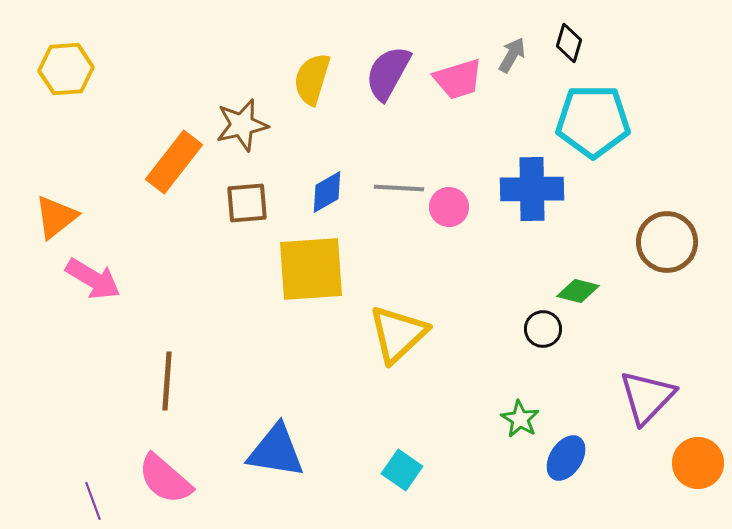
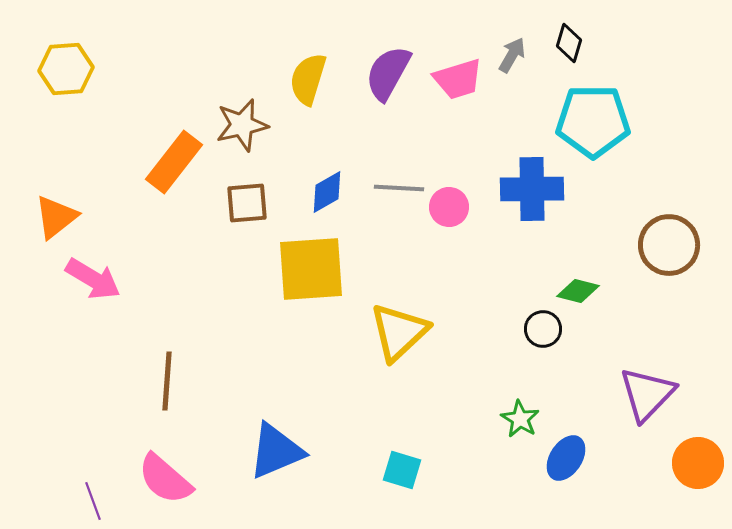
yellow semicircle: moved 4 px left
brown circle: moved 2 px right, 3 px down
yellow triangle: moved 1 px right, 2 px up
purple triangle: moved 3 px up
blue triangle: rotated 32 degrees counterclockwise
cyan square: rotated 18 degrees counterclockwise
